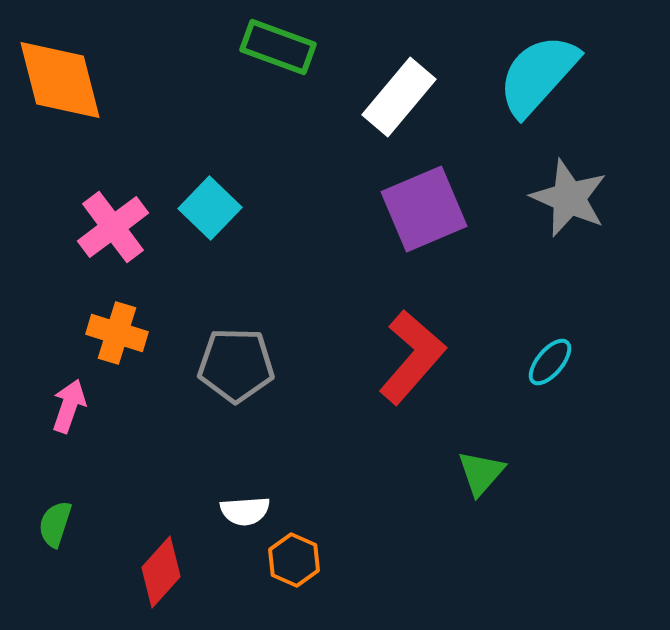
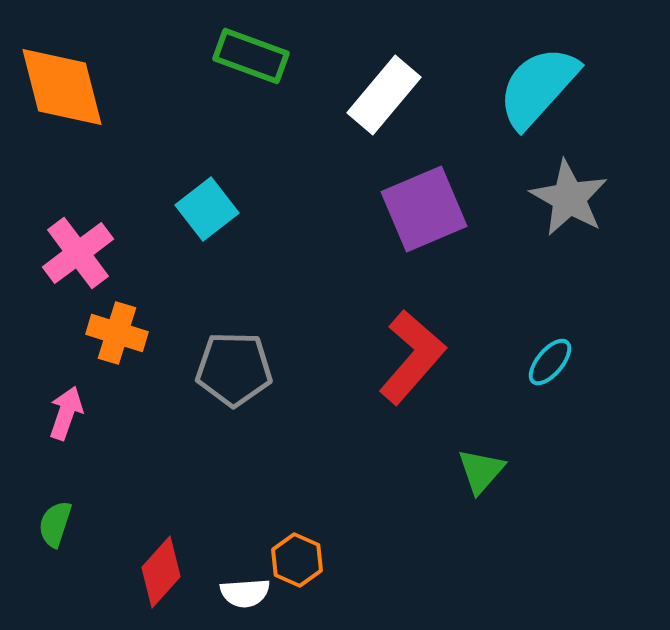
green rectangle: moved 27 px left, 9 px down
cyan semicircle: moved 12 px down
orange diamond: moved 2 px right, 7 px down
white rectangle: moved 15 px left, 2 px up
gray star: rotated 6 degrees clockwise
cyan square: moved 3 px left, 1 px down; rotated 8 degrees clockwise
pink cross: moved 35 px left, 26 px down
gray pentagon: moved 2 px left, 4 px down
pink arrow: moved 3 px left, 7 px down
green triangle: moved 2 px up
white semicircle: moved 82 px down
orange hexagon: moved 3 px right
